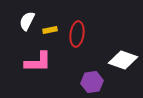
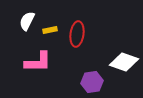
white diamond: moved 1 px right, 2 px down
